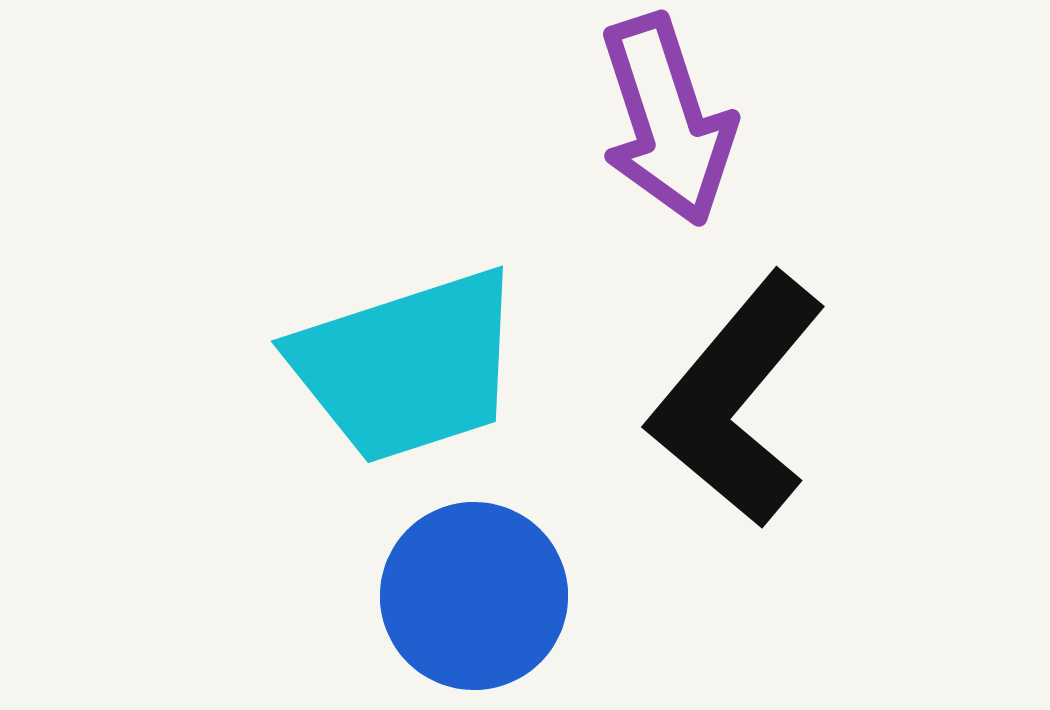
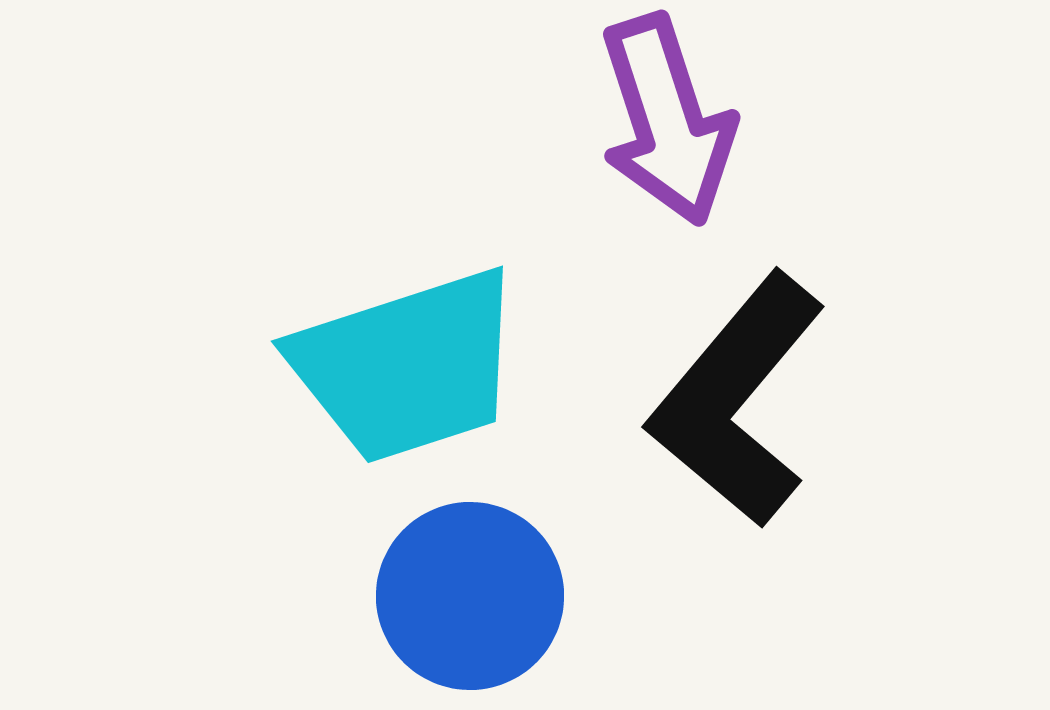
blue circle: moved 4 px left
